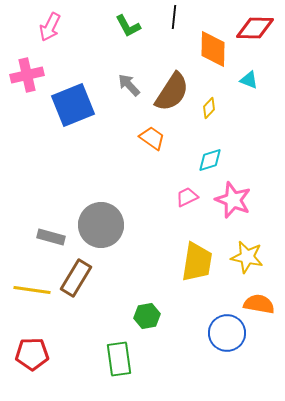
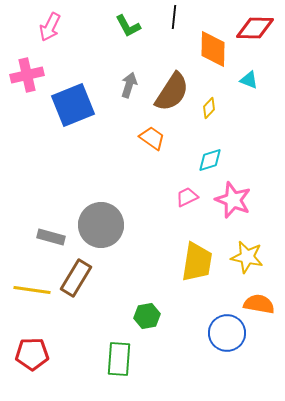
gray arrow: rotated 60 degrees clockwise
green rectangle: rotated 12 degrees clockwise
